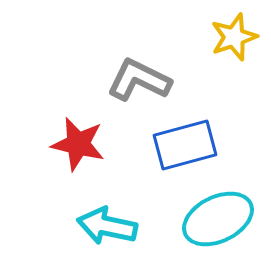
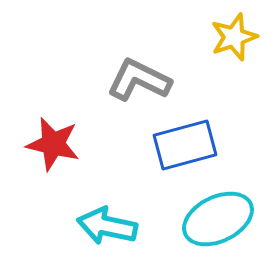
red star: moved 25 px left
